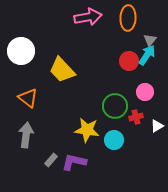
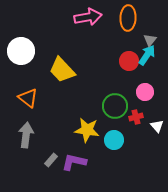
white triangle: rotated 40 degrees counterclockwise
